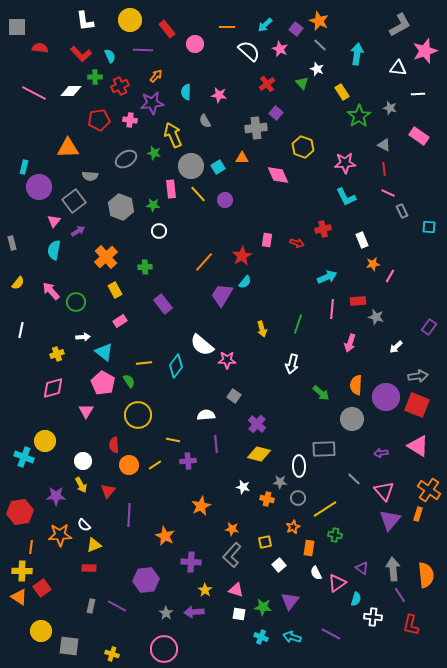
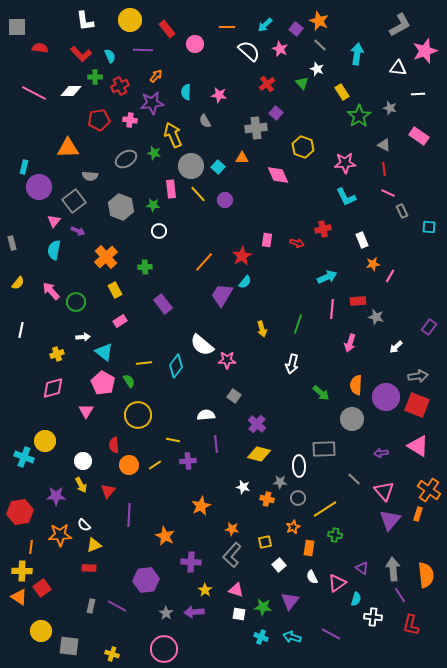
cyan square at (218, 167): rotated 16 degrees counterclockwise
purple arrow at (78, 231): rotated 56 degrees clockwise
white semicircle at (316, 573): moved 4 px left, 4 px down
